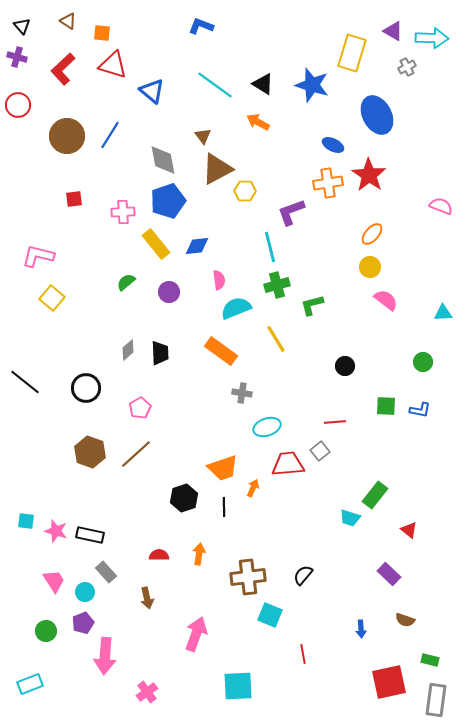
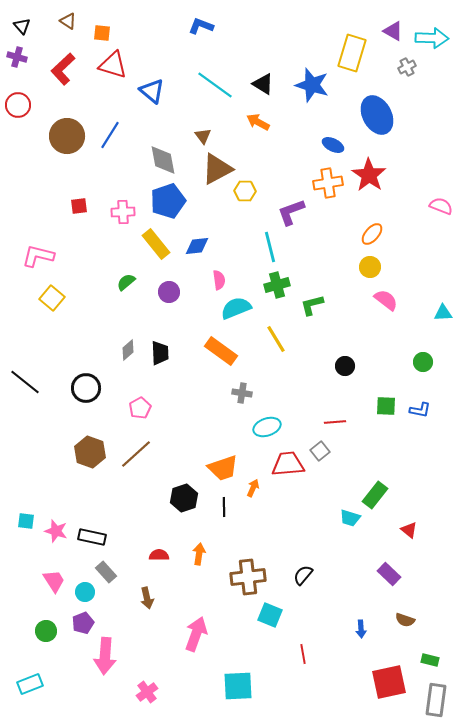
red square at (74, 199): moved 5 px right, 7 px down
black rectangle at (90, 535): moved 2 px right, 2 px down
